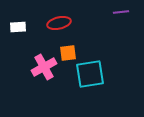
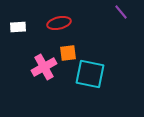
purple line: rotated 56 degrees clockwise
cyan square: rotated 20 degrees clockwise
